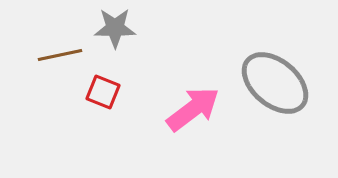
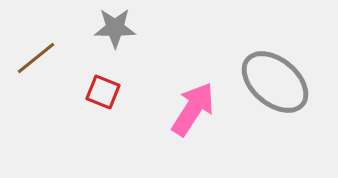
brown line: moved 24 px left, 3 px down; rotated 27 degrees counterclockwise
gray ellipse: moved 1 px up
pink arrow: rotated 20 degrees counterclockwise
